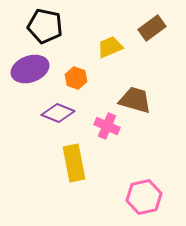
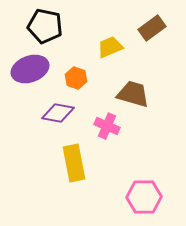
brown trapezoid: moved 2 px left, 6 px up
purple diamond: rotated 12 degrees counterclockwise
pink hexagon: rotated 12 degrees clockwise
